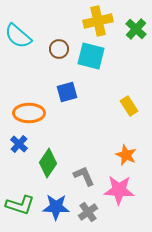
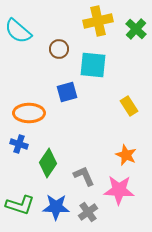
cyan semicircle: moved 5 px up
cyan square: moved 2 px right, 9 px down; rotated 8 degrees counterclockwise
blue cross: rotated 24 degrees counterclockwise
